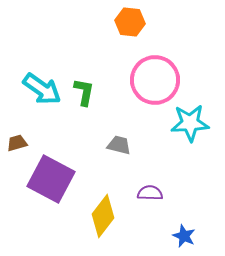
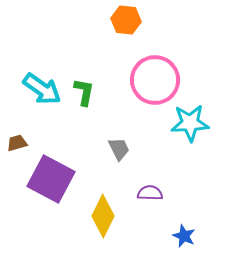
orange hexagon: moved 4 px left, 2 px up
gray trapezoid: moved 4 px down; rotated 50 degrees clockwise
yellow diamond: rotated 12 degrees counterclockwise
